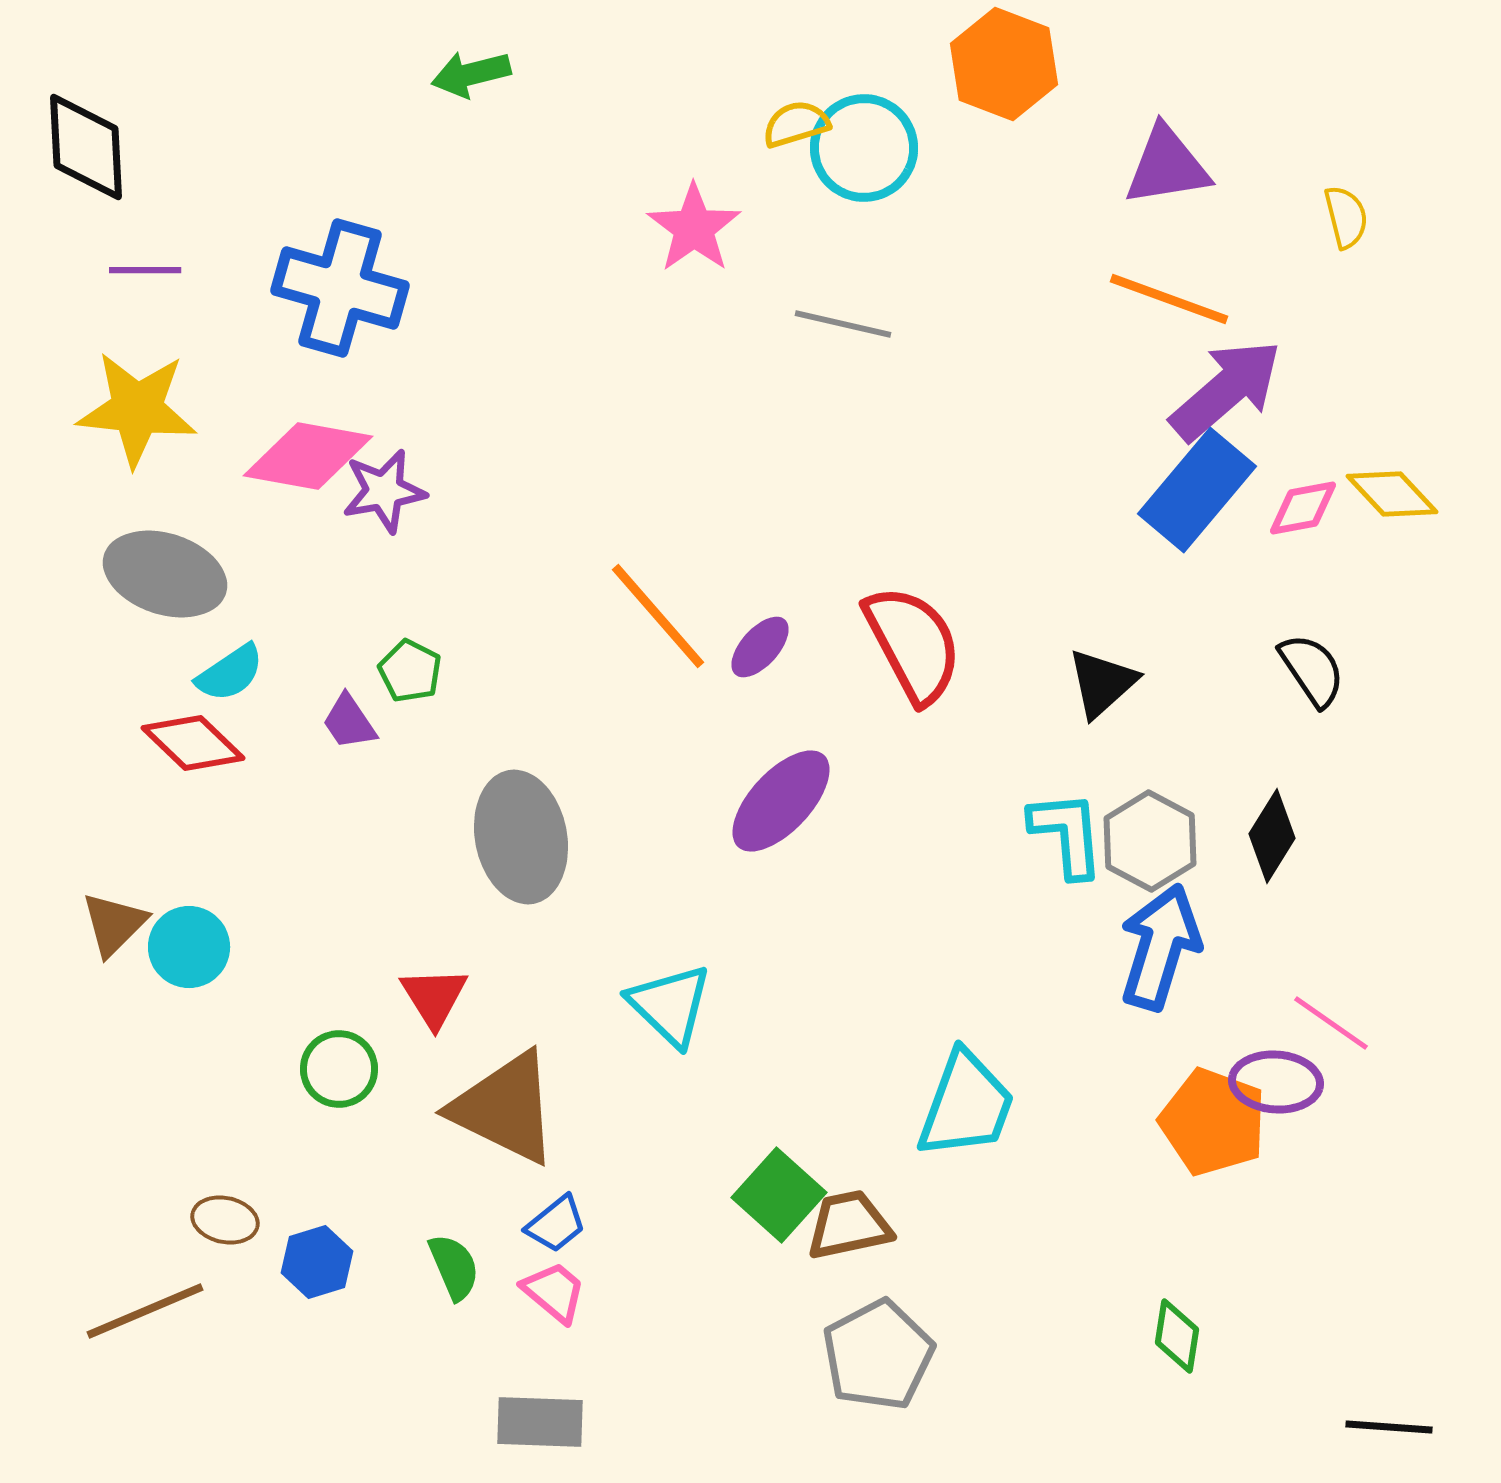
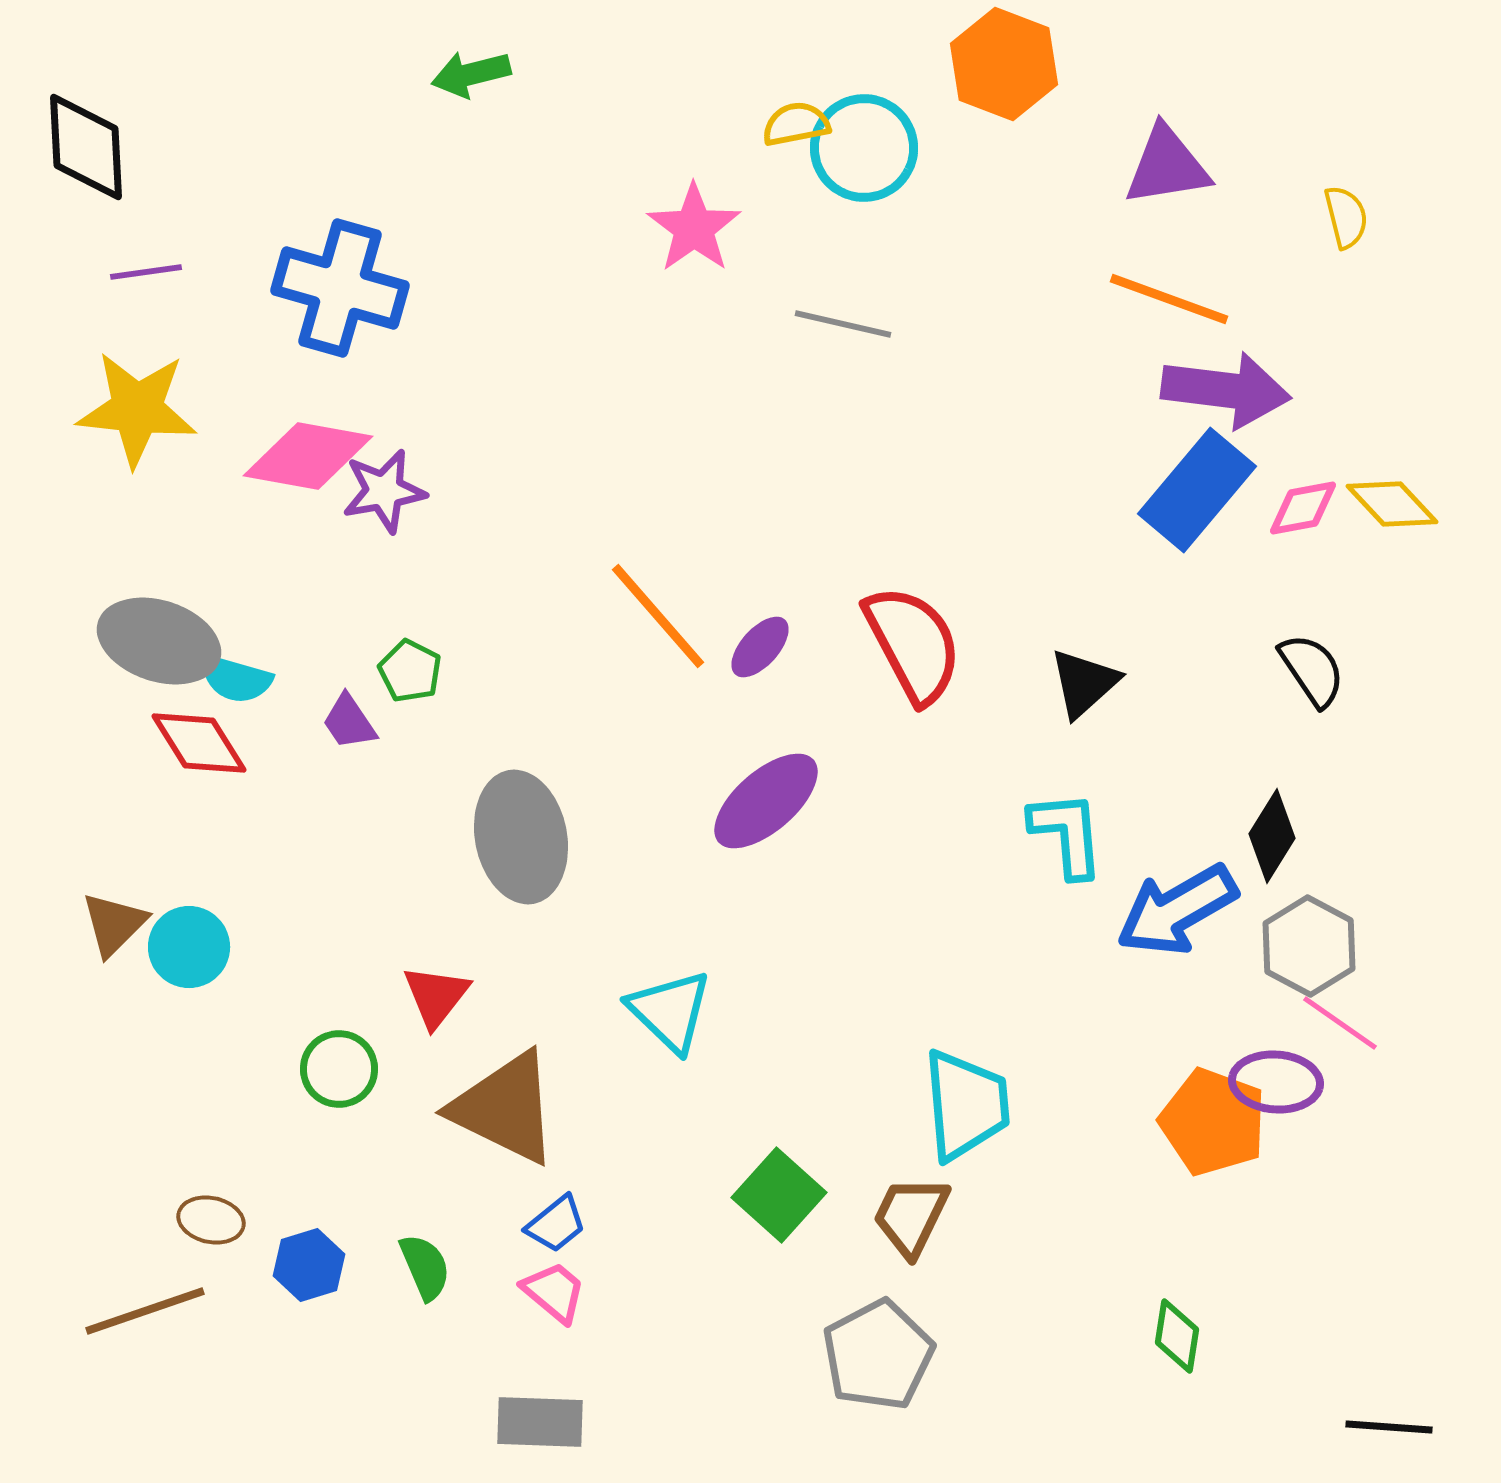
yellow semicircle at (796, 124): rotated 6 degrees clockwise
purple line at (145, 270): moved 1 px right, 2 px down; rotated 8 degrees counterclockwise
purple arrow at (1226, 390): rotated 48 degrees clockwise
yellow diamond at (1392, 494): moved 10 px down
gray ellipse at (165, 574): moved 6 px left, 67 px down
cyan semicircle at (230, 673): moved 6 px right, 6 px down; rotated 50 degrees clockwise
black triangle at (1102, 683): moved 18 px left
red diamond at (193, 743): moved 6 px right; rotated 14 degrees clockwise
purple ellipse at (781, 801): moved 15 px left; rotated 6 degrees clockwise
gray hexagon at (1150, 841): moved 159 px right, 105 px down
blue arrow at (1160, 947): moved 17 px right, 37 px up; rotated 137 degrees counterclockwise
red triangle at (434, 997): moved 2 px right, 1 px up; rotated 10 degrees clockwise
cyan triangle at (670, 1005): moved 6 px down
pink line at (1331, 1023): moved 9 px right
cyan trapezoid at (966, 1105): rotated 25 degrees counterclockwise
brown ellipse at (225, 1220): moved 14 px left
brown trapezoid at (849, 1225): moved 62 px right, 9 px up; rotated 52 degrees counterclockwise
blue hexagon at (317, 1262): moved 8 px left, 3 px down
green semicircle at (454, 1267): moved 29 px left
brown line at (145, 1311): rotated 4 degrees clockwise
